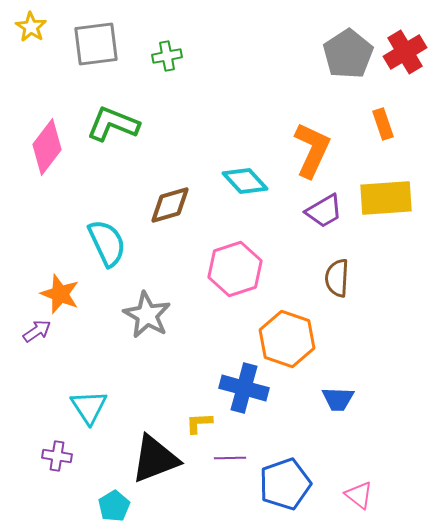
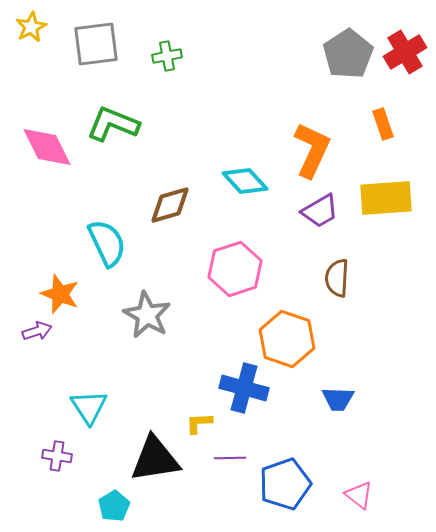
yellow star: rotated 12 degrees clockwise
pink diamond: rotated 64 degrees counterclockwise
purple trapezoid: moved 4 px left
purple arrow: rotated 16 degrees clockwise
black triangle: rotated 12 degrees clockwise
